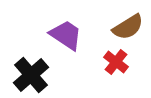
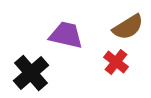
purple trapezoid: rotated 21 degrees counterclockwise
black cross: moved 2 px up
